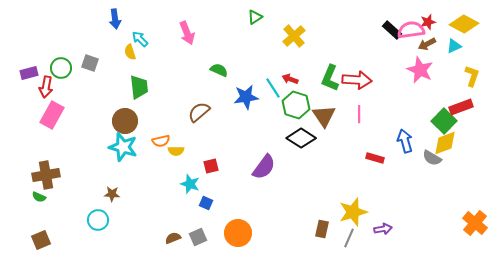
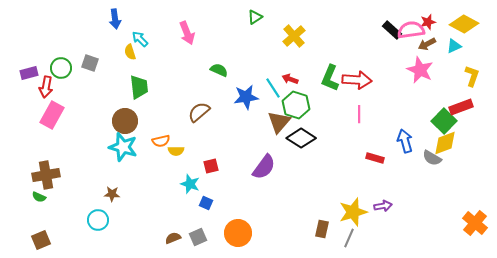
brown triangle at (324, 116): moved 45 px left, 6 px down; rotated 15 degrees clockwise
purple arrow at (383, 229): moved 23 px up
